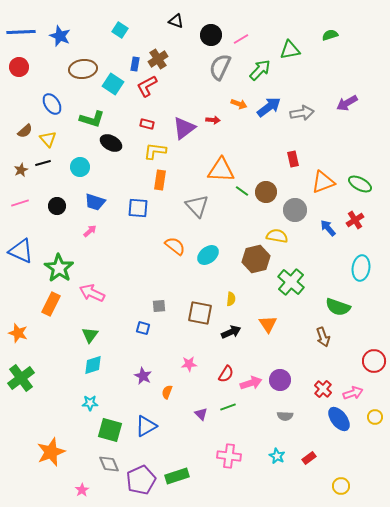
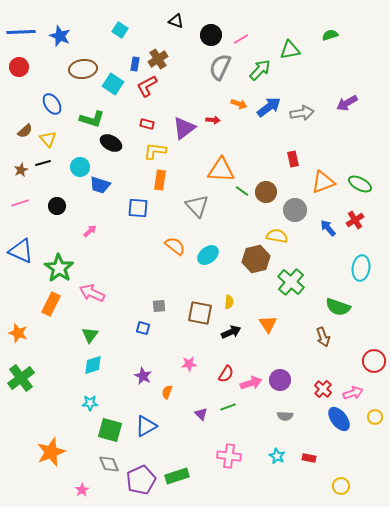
blue trapezoid at (95, 202): moved 5 px right, 17 px up
yellow semicircle at (231, 299): moved 2 px left, 3 px down
red rectangle at (309, 458): rotated 48 degrees clockwise
